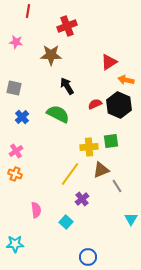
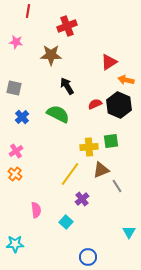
orange cross: rotated 16 degrees clockwise
cyan triangle: moved 2 px left, 13 px down
